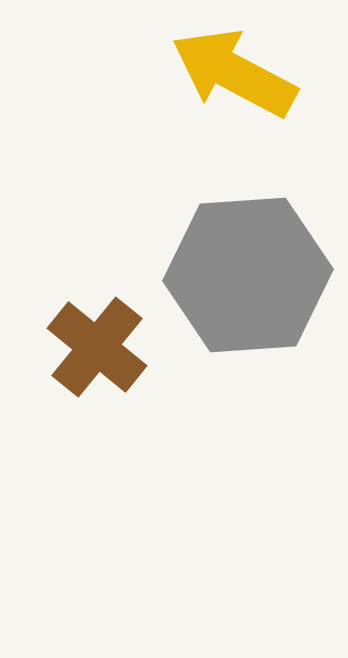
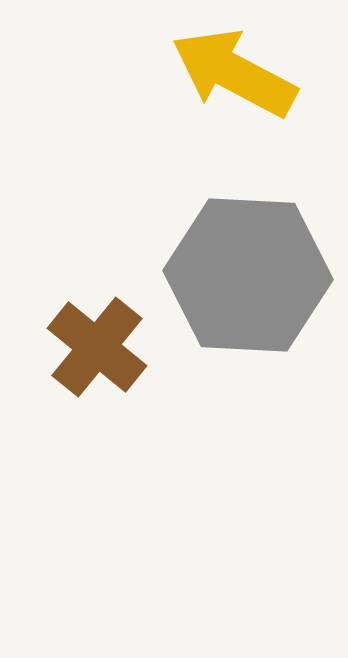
gray hexagon: rotated 7 degrees clockwise
